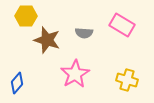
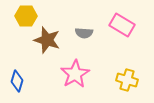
blue diamond: moved 2 px up; rotated 25 degrees counterclockwise
